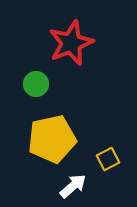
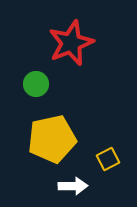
white arrow: rotated 40 degrees clockwise
